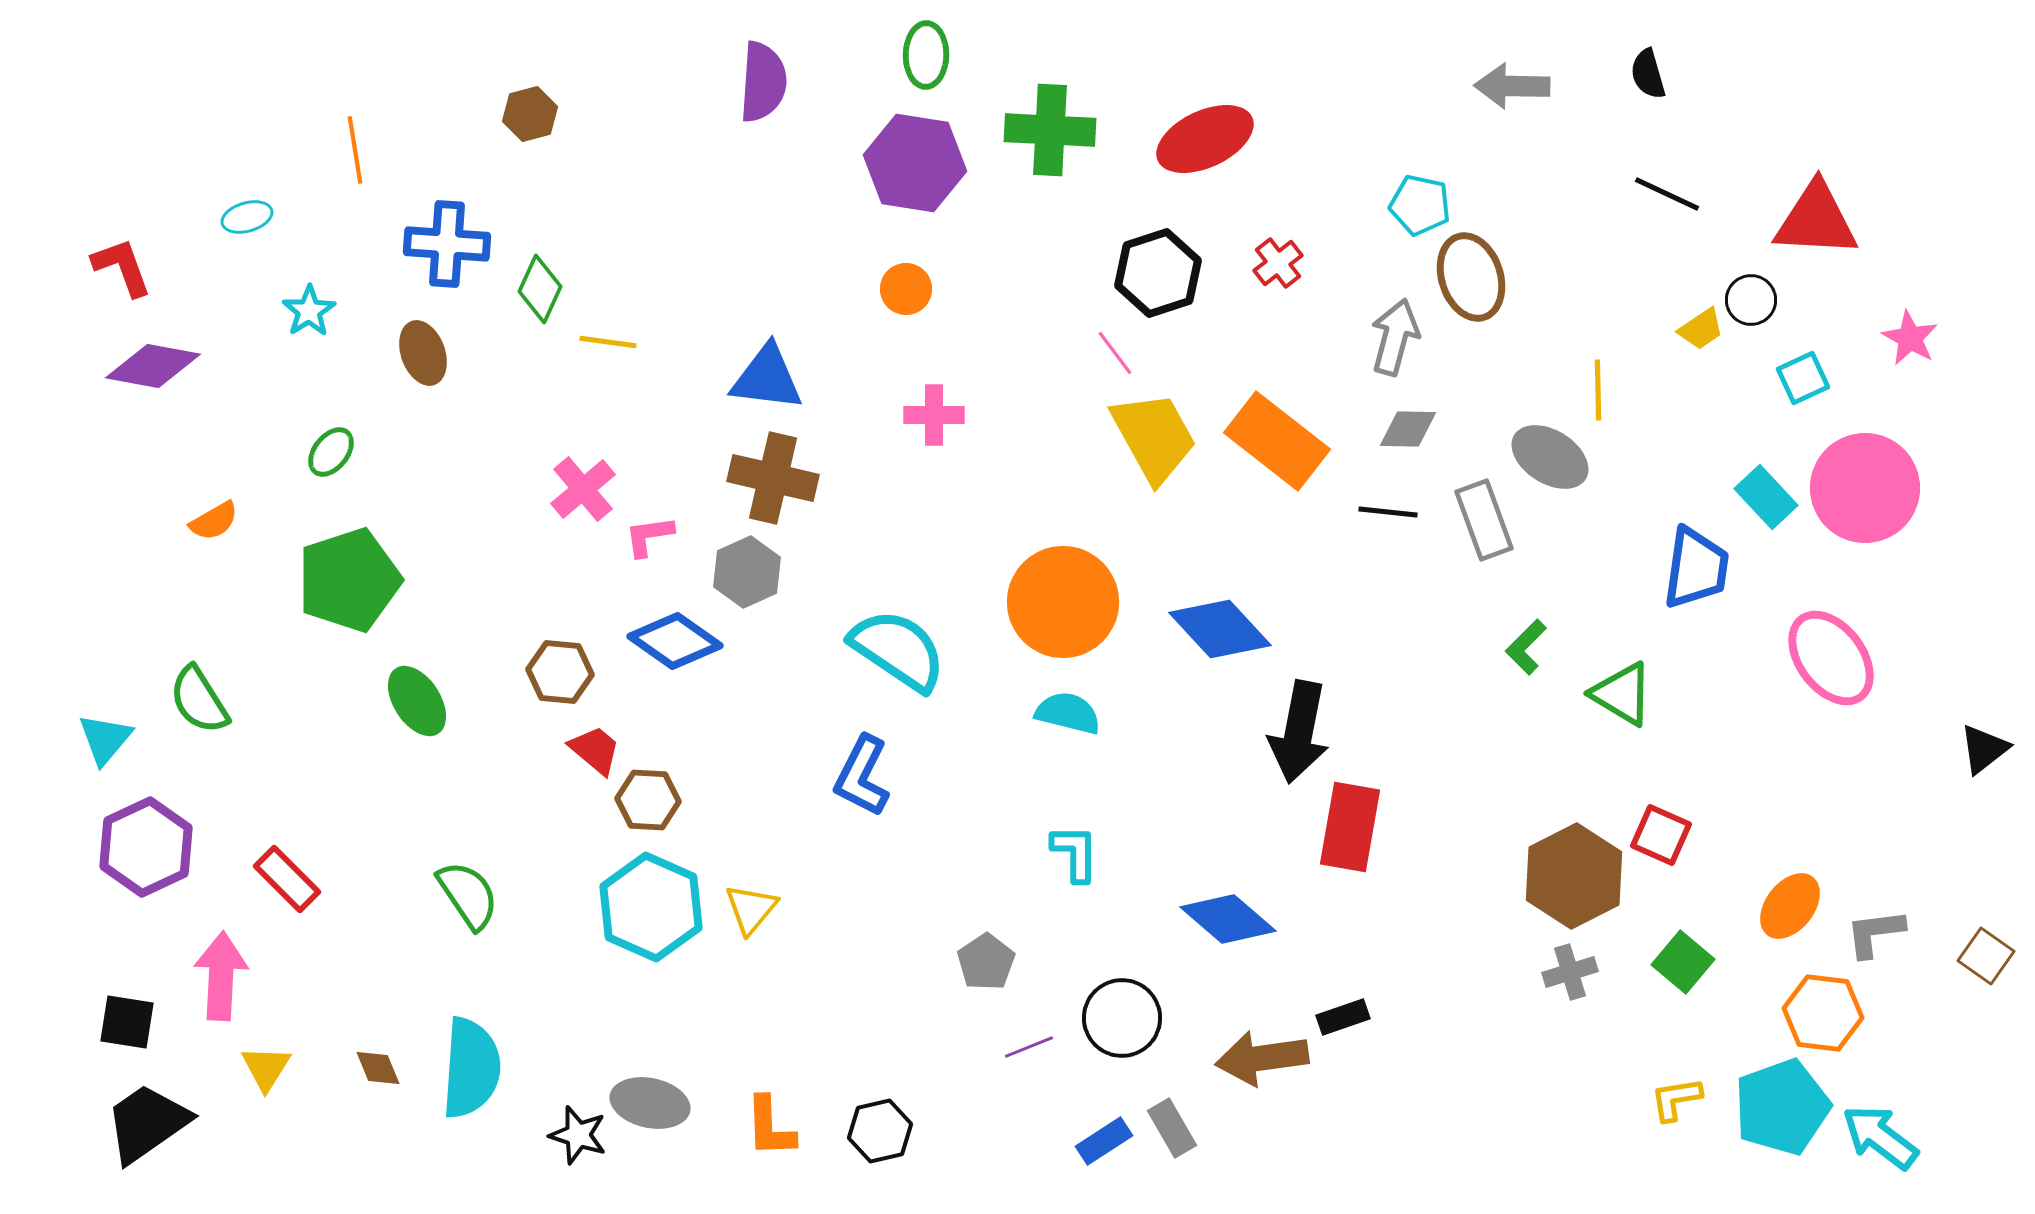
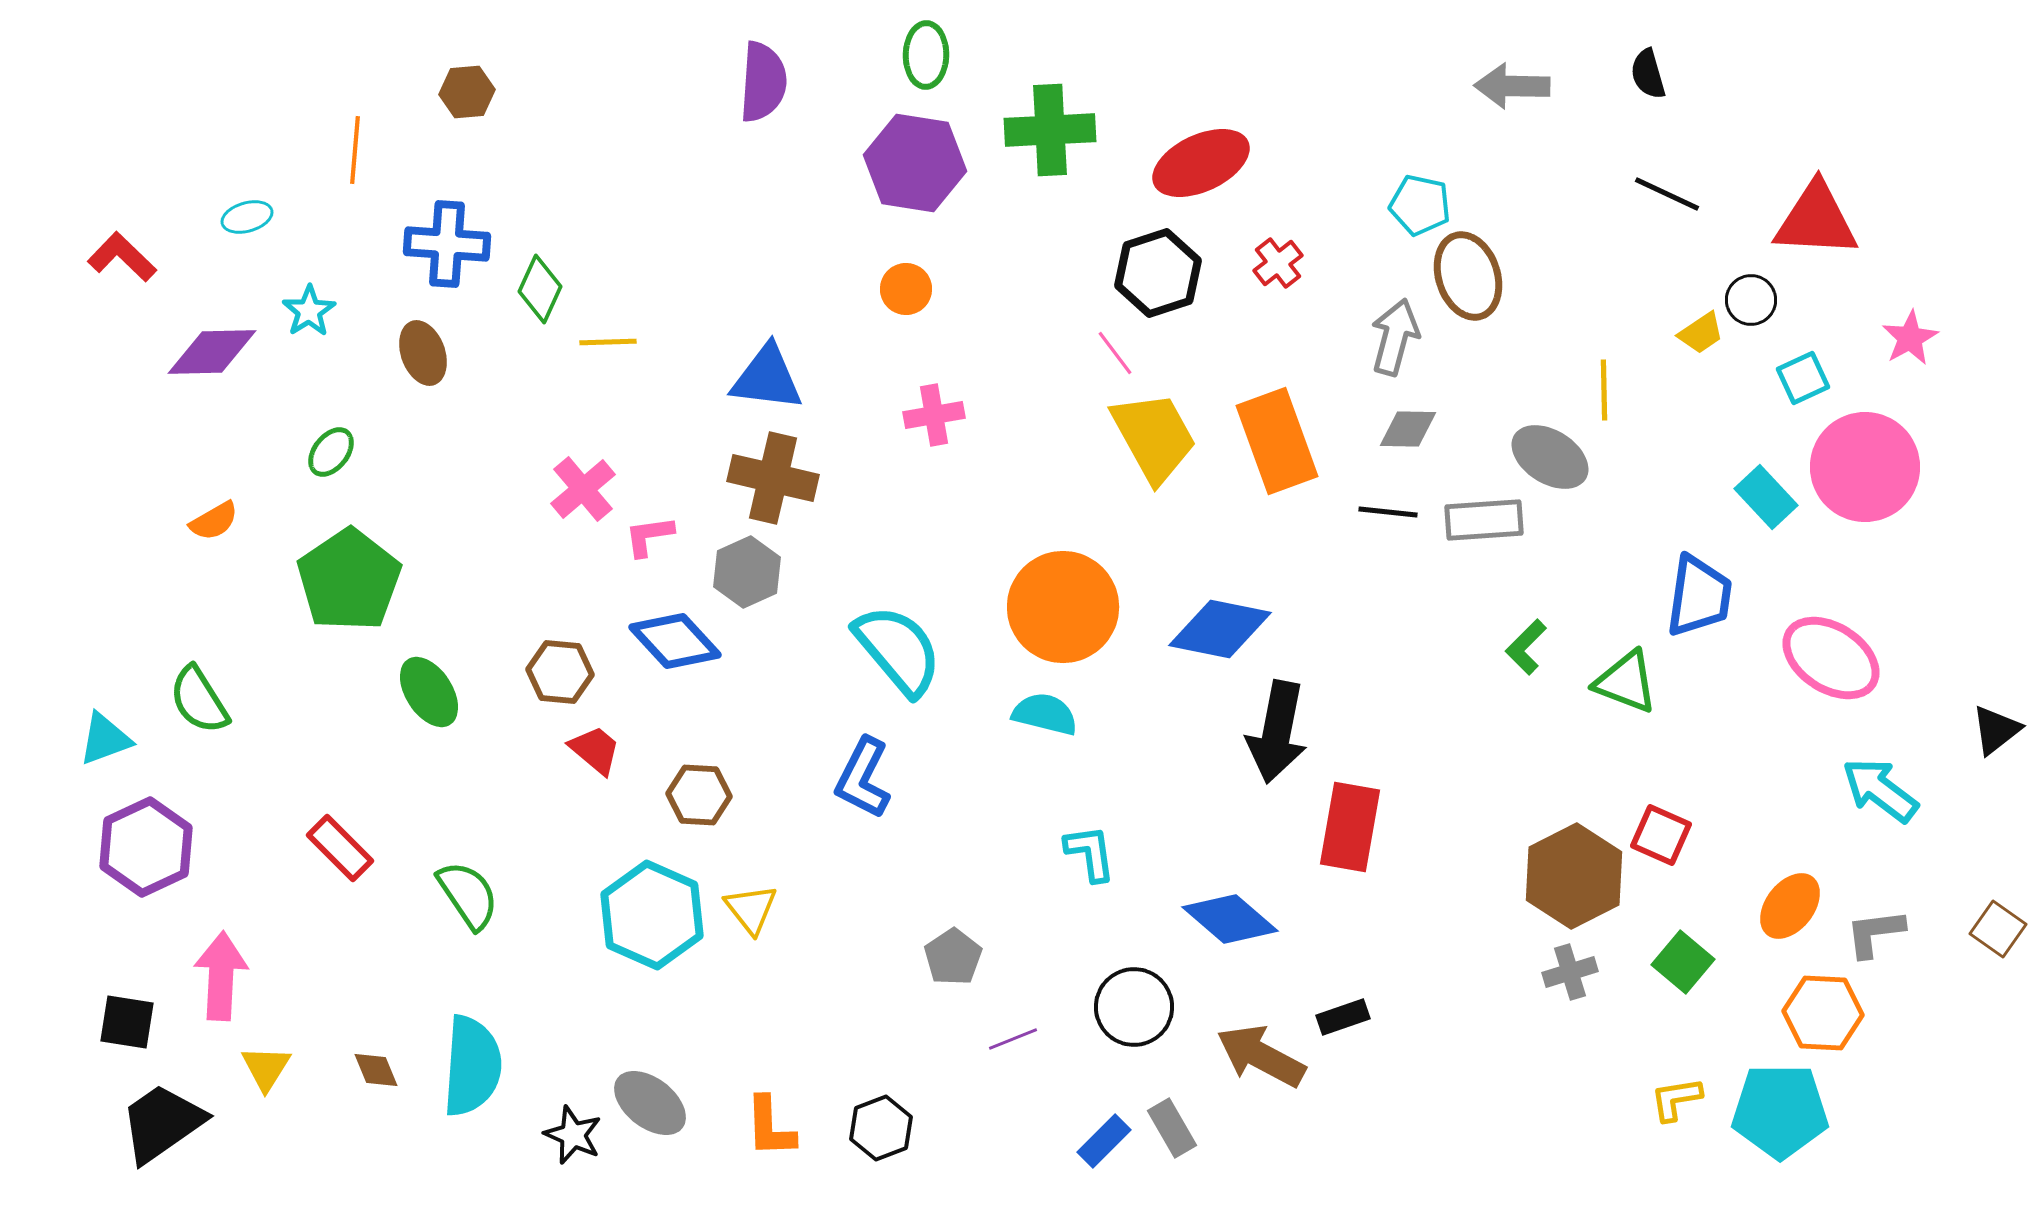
brown hexagon at (530, 114): moved 63 px left, 22 px up; rotated 10 degrees clockwise
green cross at (1050, 130): rotated 6 degrees counterclockwise
red ellipse at (1205, 139): moved 4 px left, 24 px down
orange line at (355, 150): rotated 14 degrees clockwise
red L-shape at (122, 267): moved 10 px up; rotated 26 degrees counterclockwise
brown ellipse at (1471, 277): moved 3 px left, 1 px up
yellow trapezoid at (1701, 329): moved 4 px down
pink star at (1910, 338): rotated 14 degrees clockwise
yellow line at (608, 342): rotated 10 degrees counterclockwise
purple diamond at (153, 366): moved 59 px right, 14 px up; rotated 12 degrees counterclockwise
yellow line at (1598, 390): moved 6 px right
pink cross at (934, 415): rotated 10 degrees counterclockwise
orange rectangle at (1277, 441): rotated 32 degrees clockwise
pink circle at (1865, 488): moved 21 px up
gray rectangle at (1484, 520): rotated 74 degrees counterclockwise
blue trapezoid at (1696, 568): moved 3 px right, 28 px down
green pentagon at (349, 580): rotated 16 degrees counterclockwise
orange circle at (1063, 602): moved 5 px down
blue diamond at (1220, 629): rotated 36 degrees counterclockwise
blue diamond at (675, 641): rotated 12 degrees clockwise
cyan semicircle at (898, 650): rotated 16 degrees clockwise
pink ellipse at (1831, 658): rotated 20 degrees counterclockwise
green triangle at (1622, 694): moved 4 px right, 12 px up; rotated 10 degrees counterclockwise
green ellipse at (417, 701): moved 12 px right, 9 px up
cyan semicircle at (1068, 713): moved 23 px left, 1 px down
black arrow at (1299, 732): moved 22 px left
cyan triangle at (105, 739): rotated 30 degrees clockwise
black triangle at (1984, 749): moved 12 px right, 19 px up
blue L-shape at (862, 776): moved 1 px right, 2 px down
brown hexagon at (648, 800): moved 51 px right, 5 px up
cyan L-shape at (1075, 853): moved 15 px right; rotated 8 degrees counterclockwise
red rectangle at (287, 879): moved 53 px right, 31 px up
cyan hexagon at (651, 907): moved 1 px right, 8 px down
yellow triangle at (751, 909): rotated 18 degrees counterclockwise
blue diamond at (1228, 919): moved 2 px right
brown square at (1986, 956): moved 12 px right, 27 px up
gray pentagon at (986, 962): moved 33 px left, 5 px up
orange hexagon at (1823, 1013): rotated 4 degrees counterclockwise
black circle at (1122, 1018): moved 12 px right, 11 px up
purple line at (1029, 1047): moved 16 px left, 8 px up
brown arrow at (1262, 1058): moved 1 px left, 2 px up; rotated 36 degrees clockwise
brown diamond at (378, 1068): moved 2 px left, 2 px down
cyan semicircle at (471, 1068): moved 1 px right, 2 px up
gray ellipse at (650, 1103): rotated 26 degrees clockwise
cyan pentagon at (1782, 1107): moved 2 px left, 4 px down; rotated 20 degrees clockwise
black trapezoid at (147, 1123): moved 15 px right
black hexagon at (880, 1131): moved 1 px right, 3 px up; rotated 8 degrees counterclockwise
black star at (578, 1135): moved 5 px left; rotated 6 degrees clockwise
cyan arrow at (1880, 1137): moved 347 px up
blue rectangle at (1104, 1141): rotated 12 degrees counterclockwise
